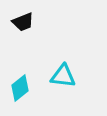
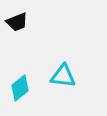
black trapezoid: moved 6 px left
